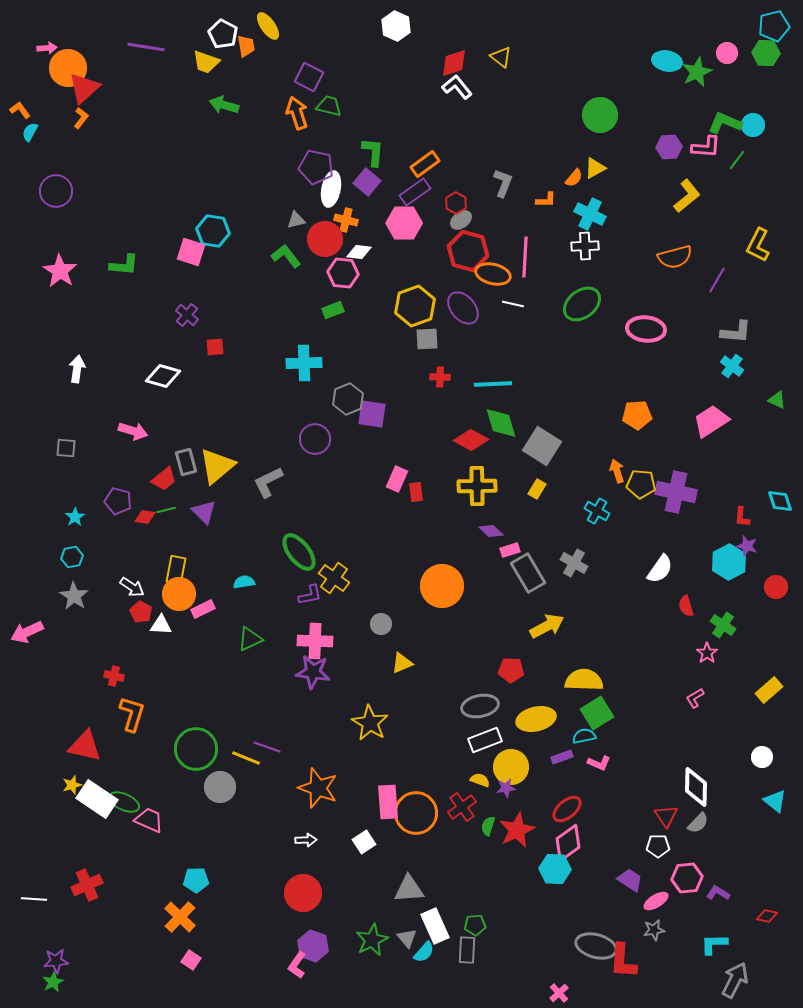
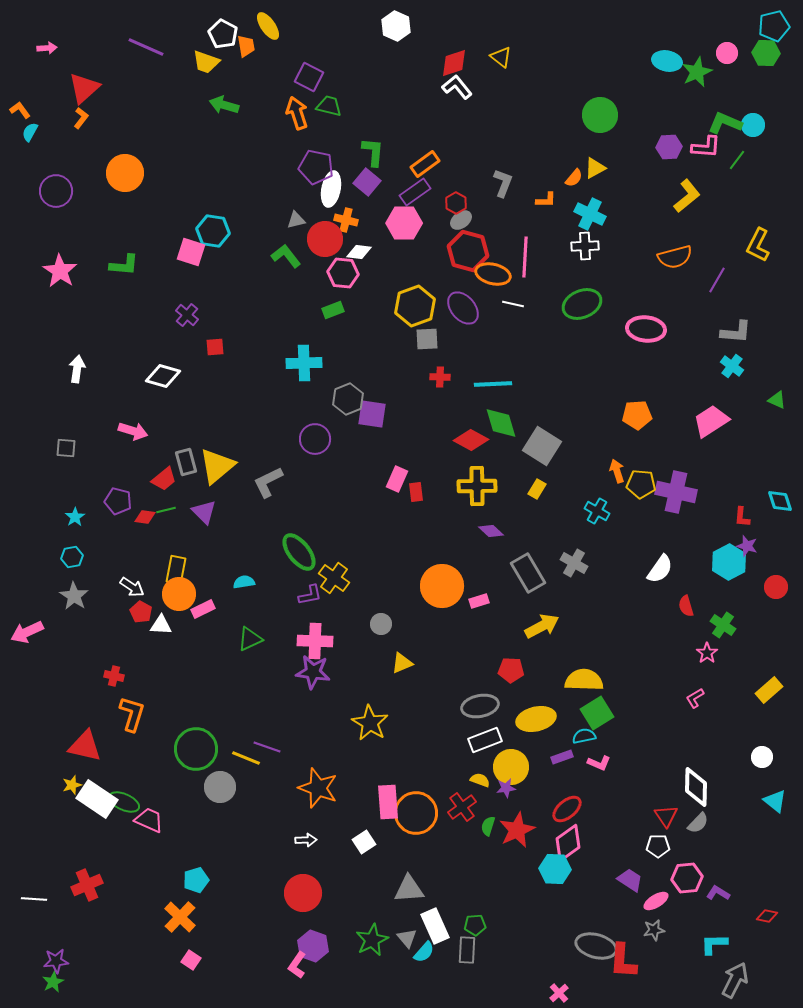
purple line at (146, 47): rotated 15 degrees clockwise
orange circle at (68, 68): moved 57 px right, 105 px down
green ellipse at (582, 304): rotated 15 degrees clockwise
pink rectangle at (510, 550): moved 31 px left, 51 px down
yellow arrow at (547, 626): moved 5 px left
cyan pentagon at (196, 880): rotated 15 degrees counterclockwise
